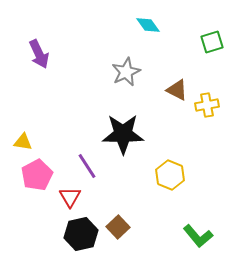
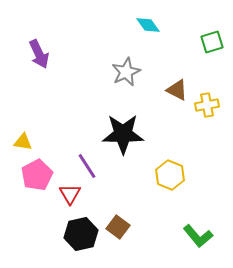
red triangle: moved 3 px up
brown square: rotated 10 degrees counterclockwise
